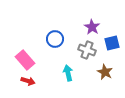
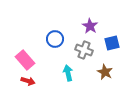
purple star: moved 2 px left, 1 px up
gray cross: moved 3 px left
